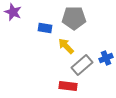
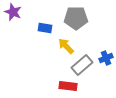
gray pentagon: moved 2 px right
